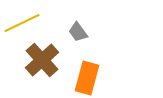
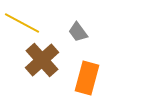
yellow line: rotated 54 degrees clockwise
